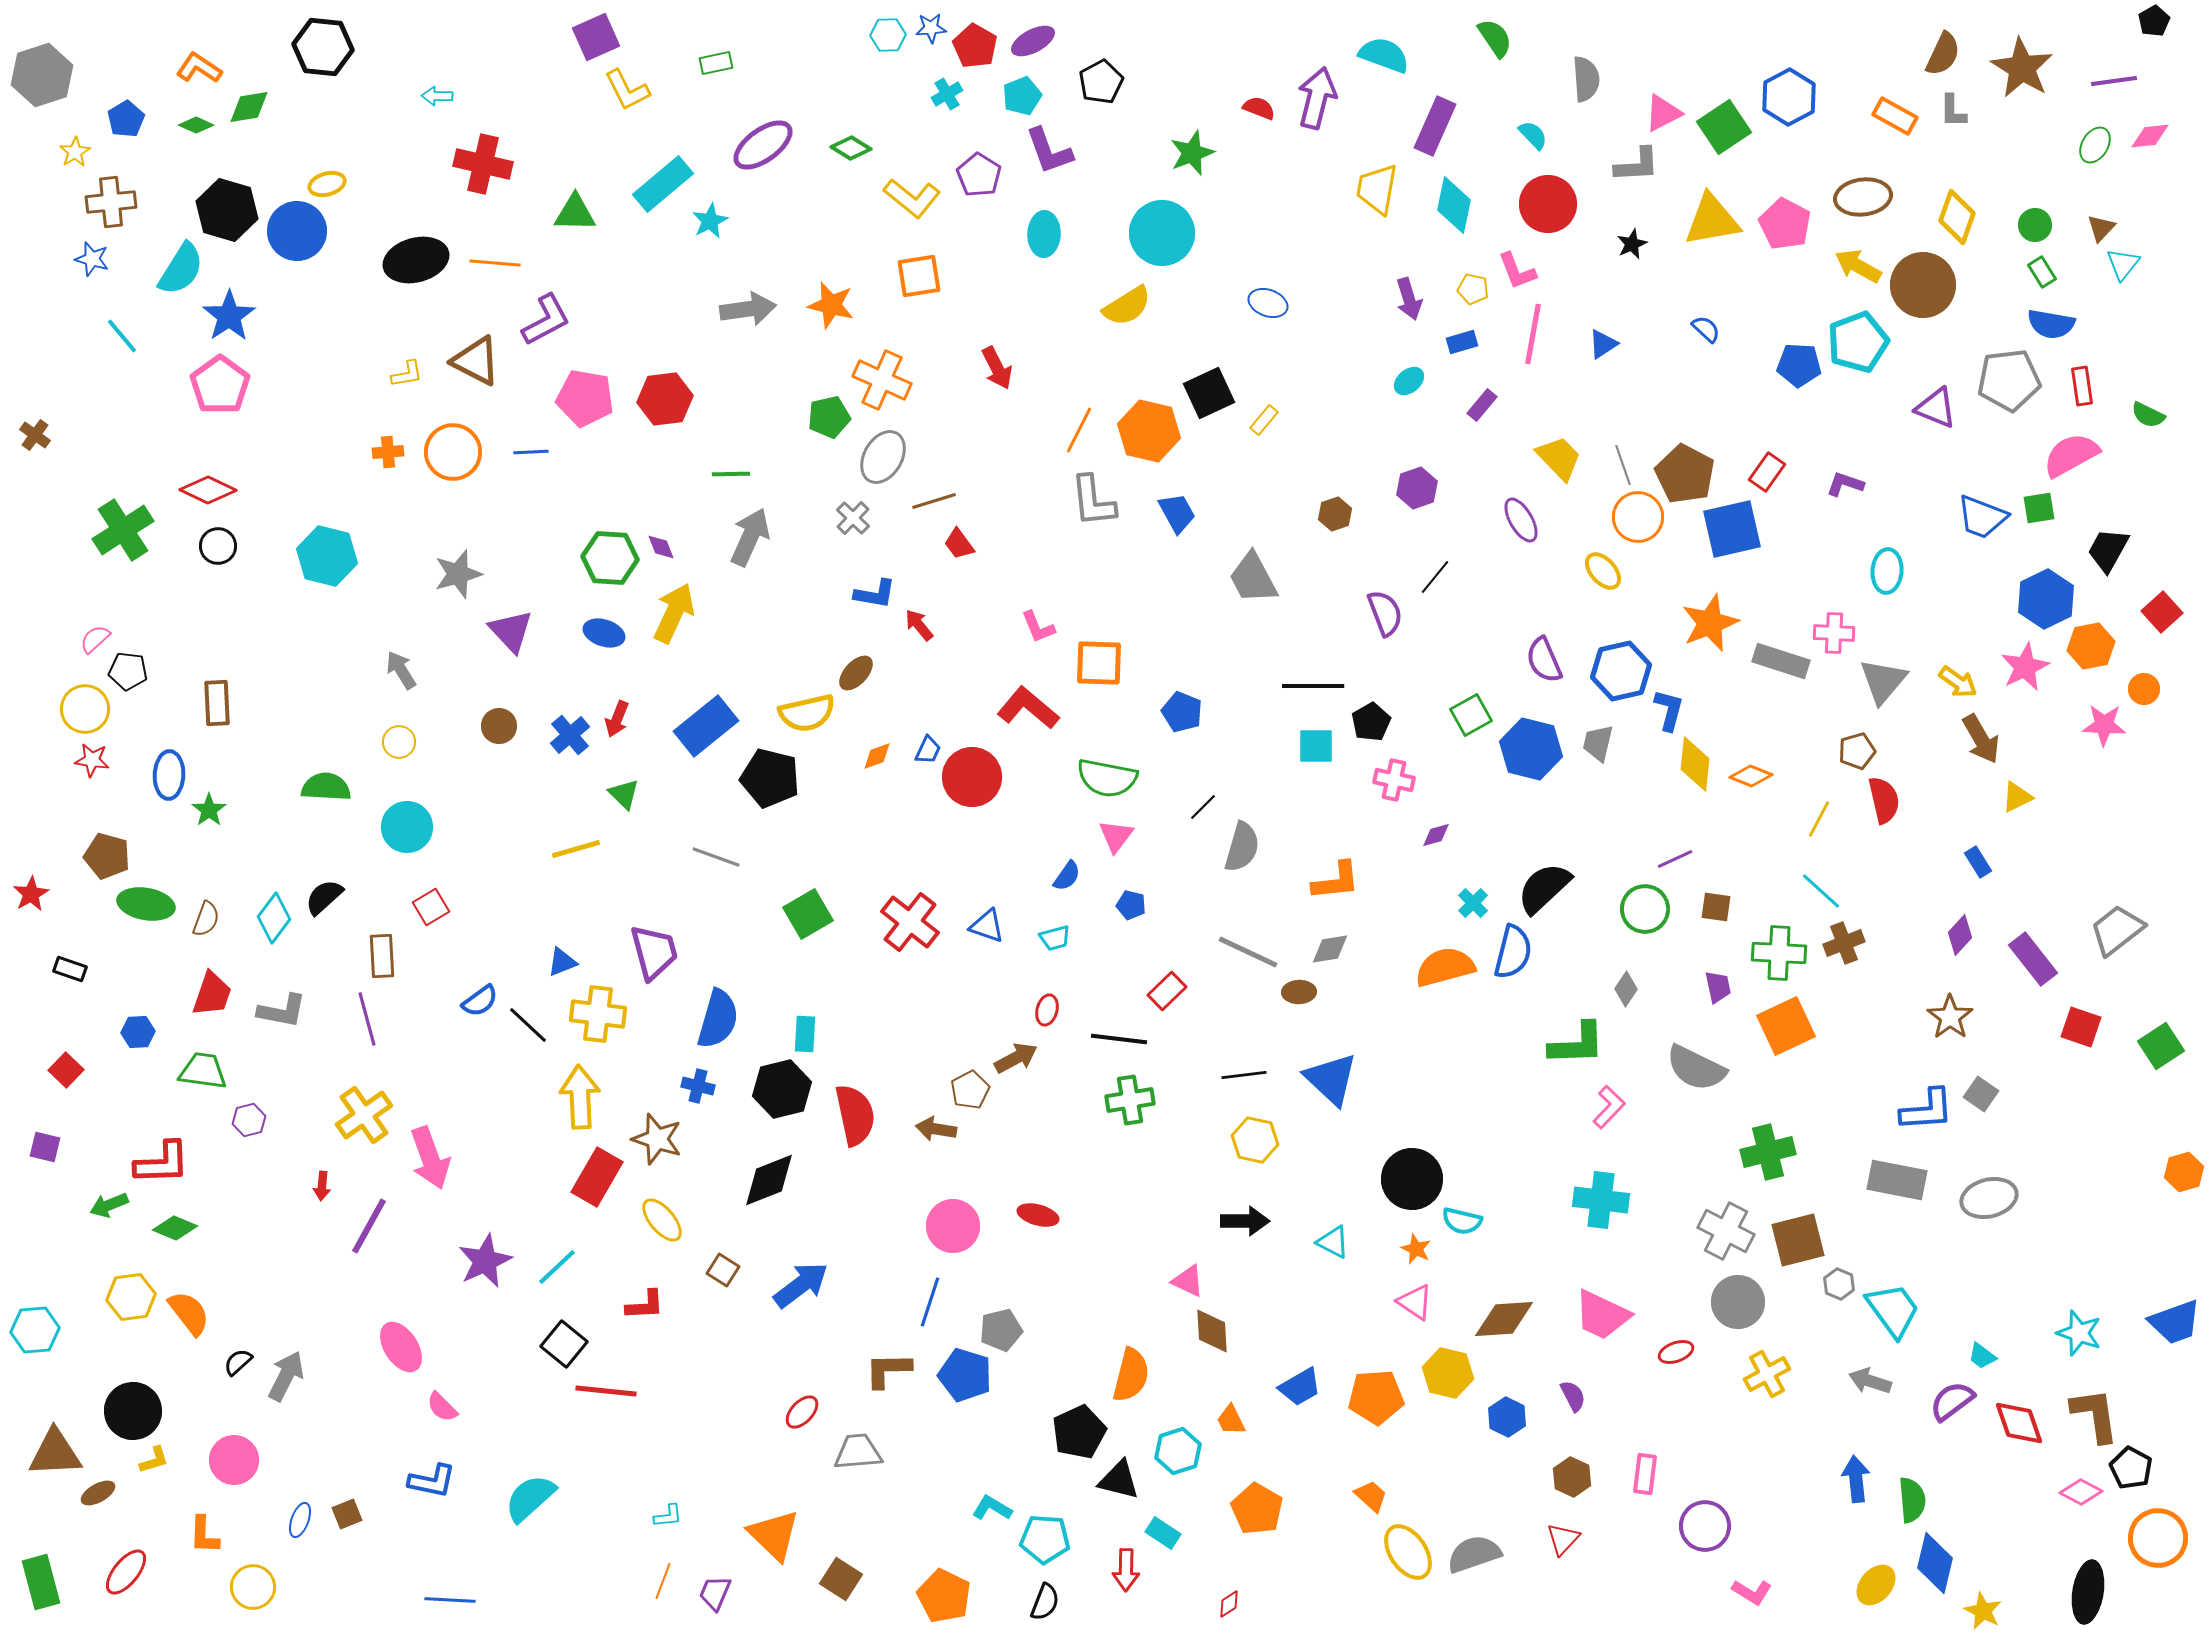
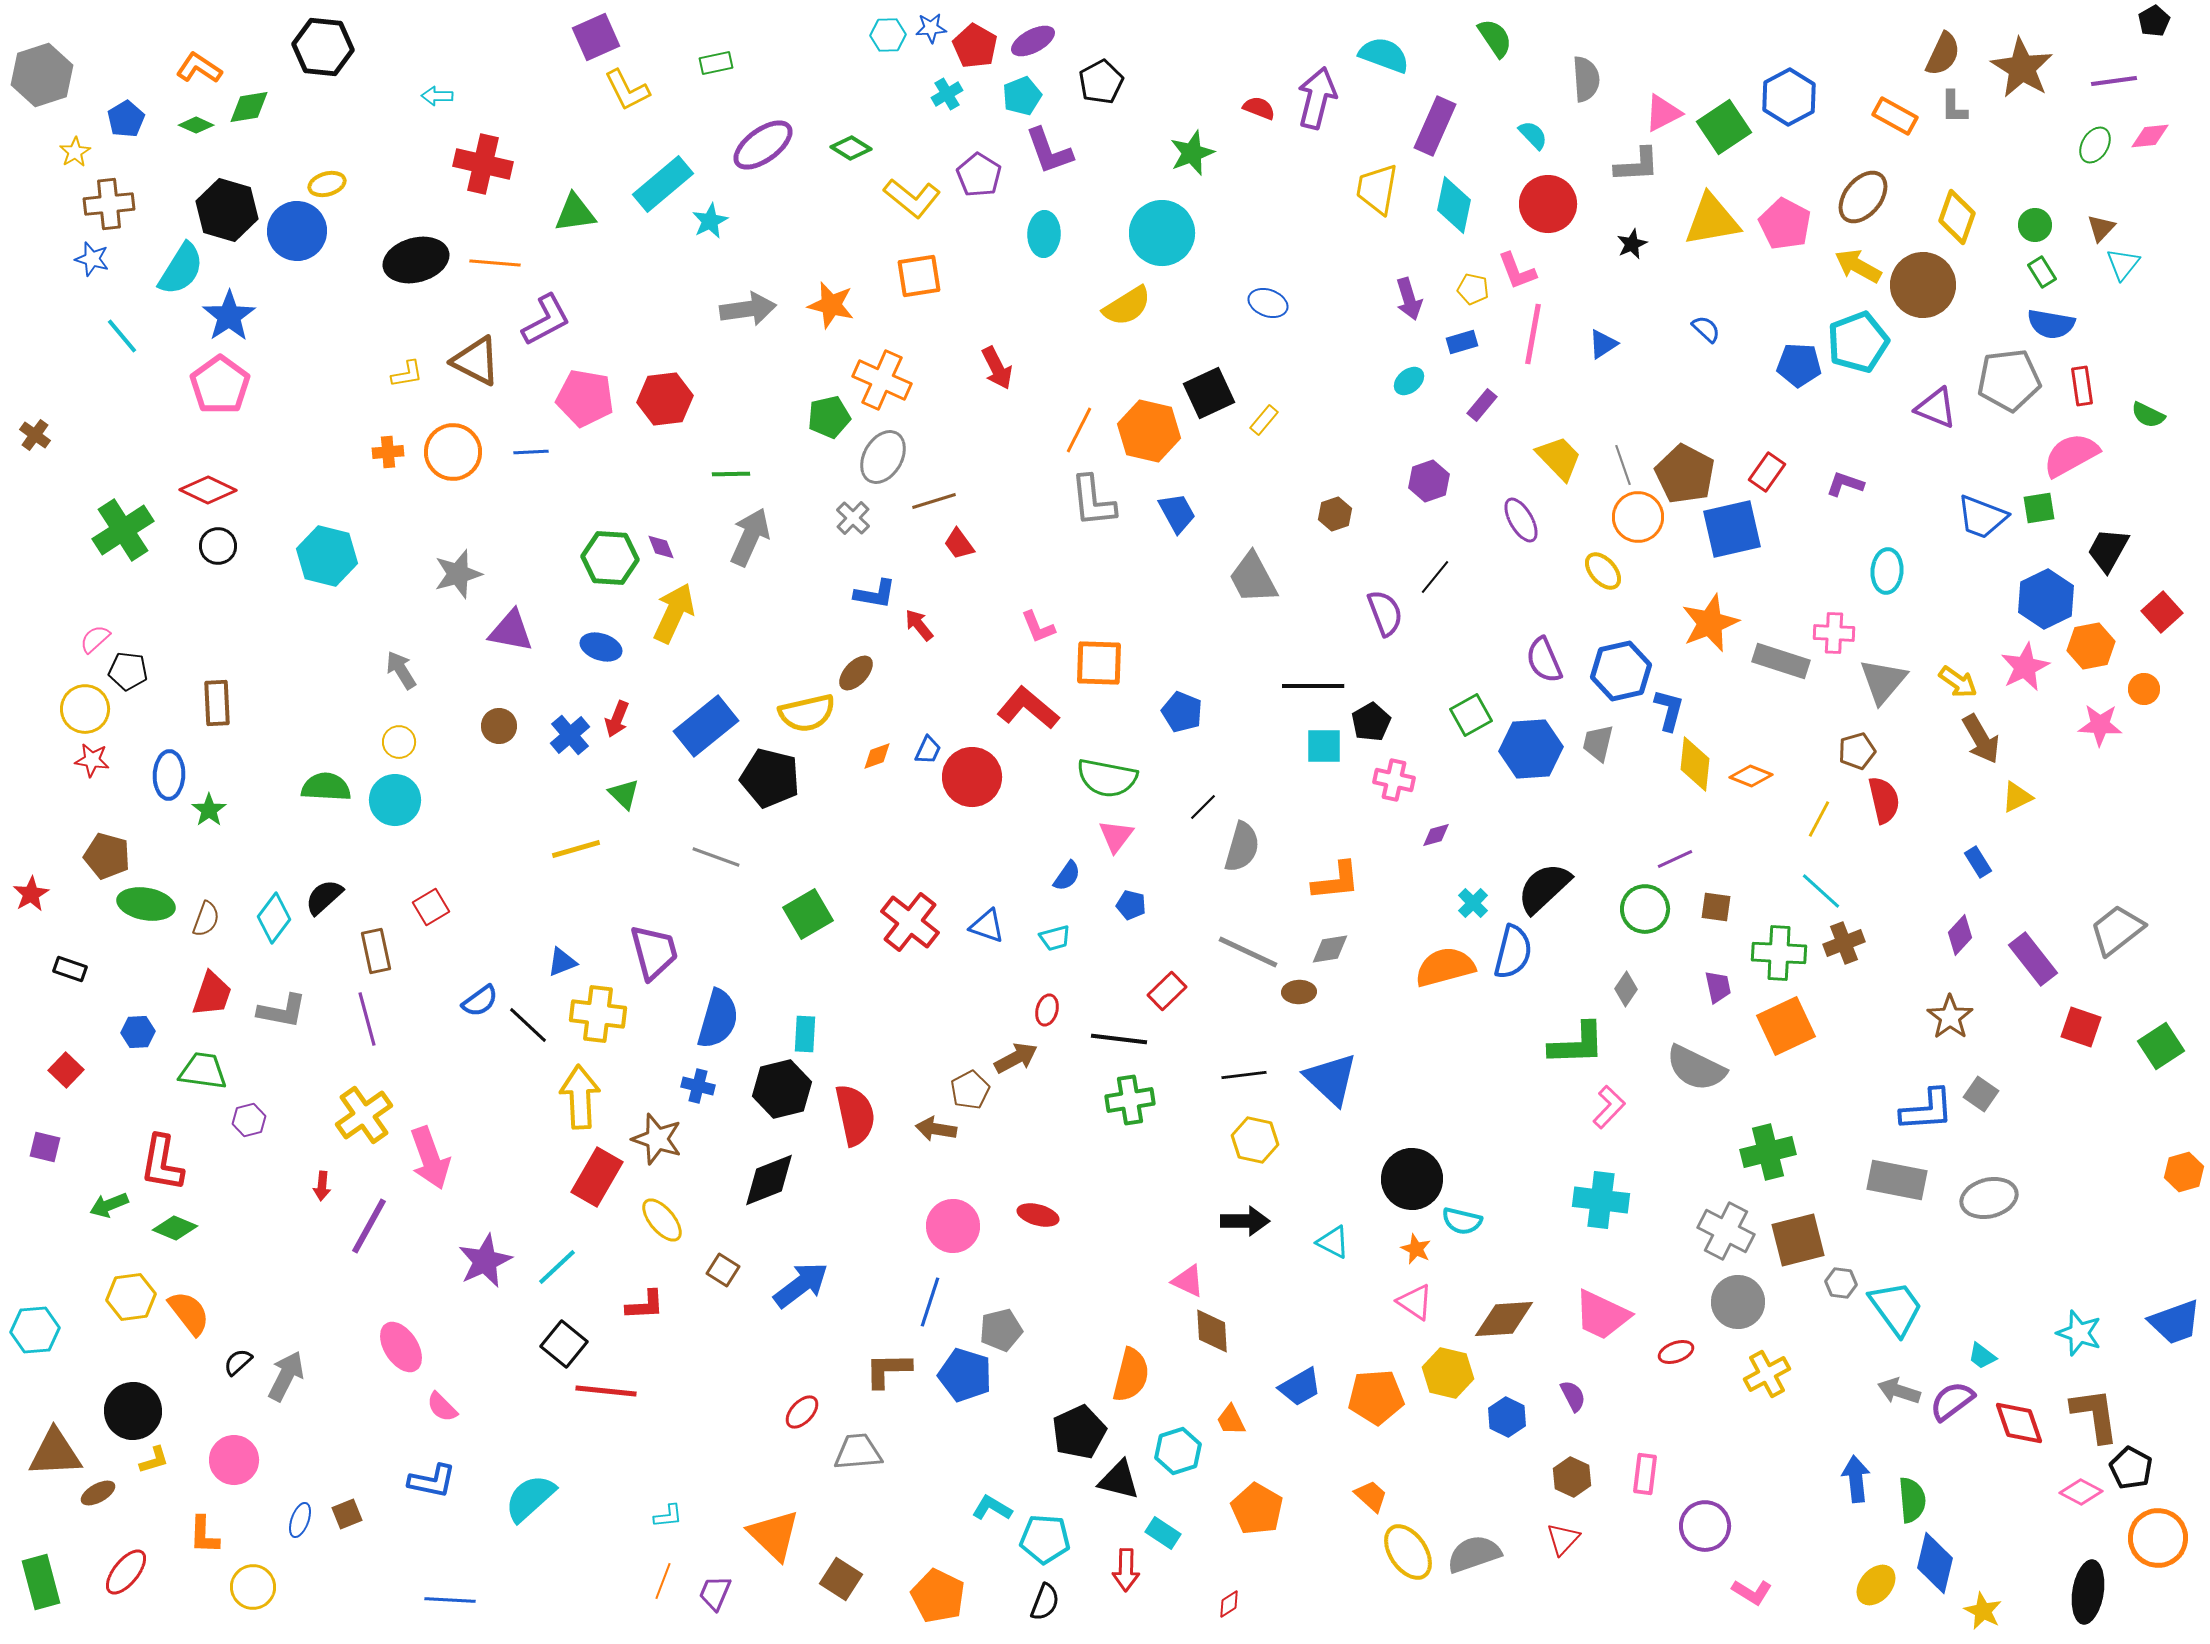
gray L-shape at (1953, 111): moved 1 px right, 4 px up
brown ellipse at (1863, 197): rotated 44 degrees counterclockwise
brown cross at (111, 202): moved 2 px left, 2 px down
green triangle at (575, 213): rotated 9 degrees counterclockwise
purple hexagon at (1417, 488): moved 12 px right, 7 px up
purple triangle at (511, 631): rotated 36 degrees counterclockwise
blue ellipse at (604, 633): moved 3 px left, 14 px down
pink star at (2104, 725): moved 4 px left
cyan square at (1316, 746): moved 8 px right
blue hexagon at (1531, 749): rotated 18 degrees counterclockwise
cyan circle at (407, 827): moved 12 px left, 27 px up
brown rectangle at (382, 956): moved 6 px left, 5 px up; rotated 9 degrees counterclockwise
red L-shape at (162, 1163): rotated 102 degrees clockwise
gray hexagon at (1839, 1284): moved 2 px right, 1 px up; rotated 16 degrees counterclockwise
cyan trapezoid at (1893, 1310): moved 3 px right, 2 px up
gray arrow at (1870, 1381): moved 29 px right, 10 px down
orange pentagon at (944, 1596): moved 6 px left
